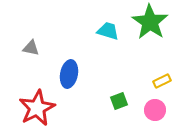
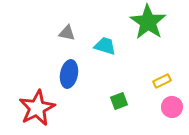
green star: moved 2 px left
cyan trapezoid: moved 3 px left, 15 px down
gray triangle: moved 36 px right, 15 px up
pink circle: moved 17 px right, 3 px up
